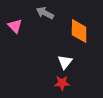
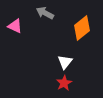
pink triangle: rotated 21 degrees counterclockwise
orange diamond: moved 3 px right, 3 px up; rotated 50 degrees clockwise
red star: moved 2 px right; rotated 28 degrees counterclockwise
